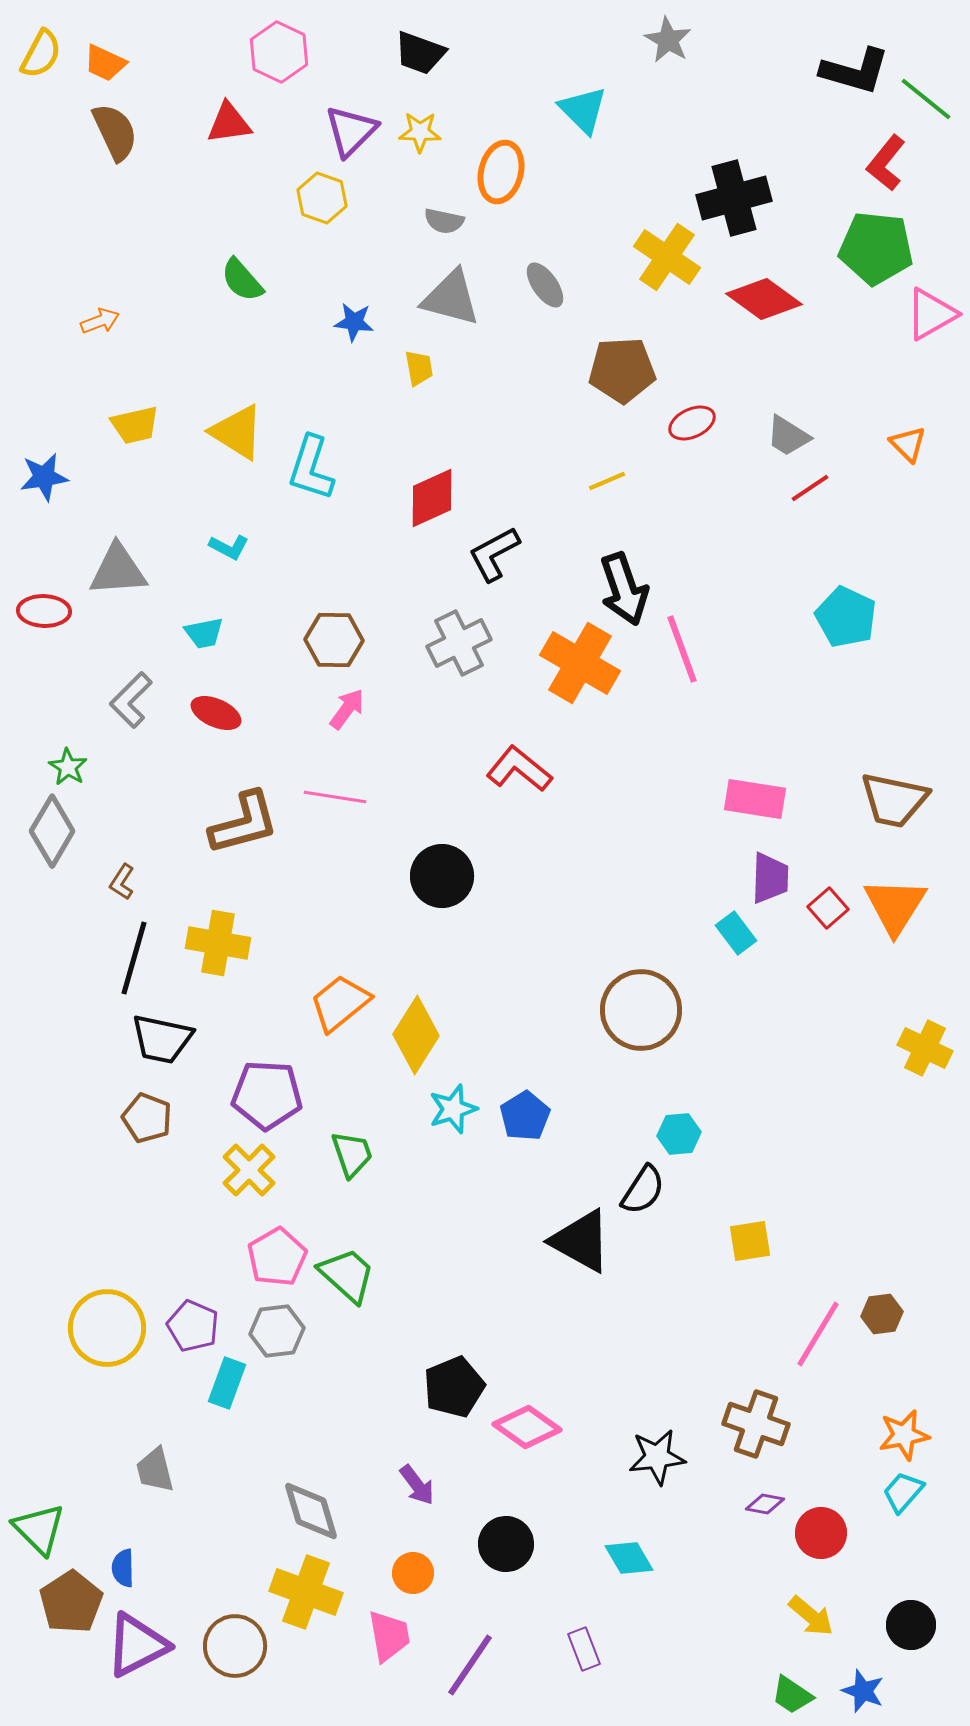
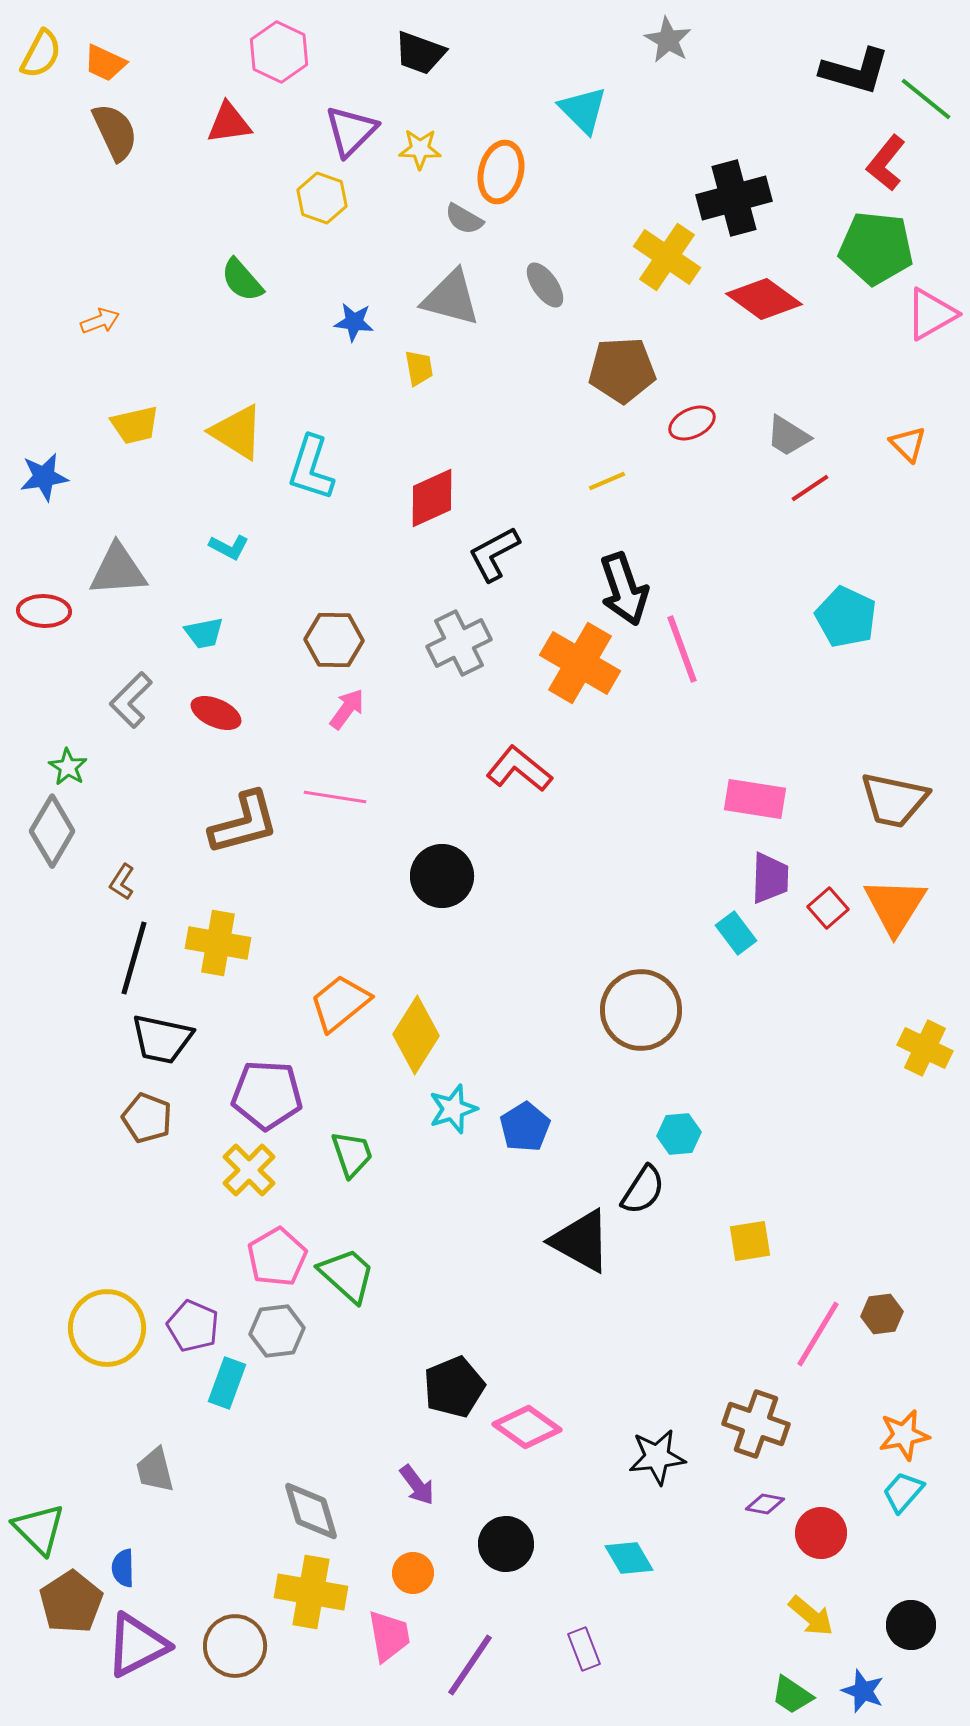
yellow star at (420, 132): moved 17 px down
gray semicircle at (444, 221): moved 20 px right, 2 px up; rotated 18 degrees clockwise
blue pentagon at (525, 1116): moved 11 px down
yellow cross at (306, 1592): moved 5 px right; rotated 10 degrees counterclockwise
